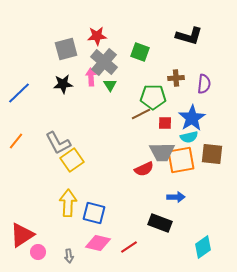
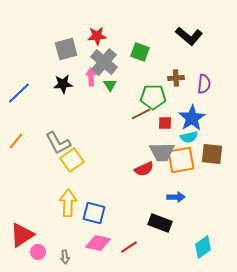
black L-shape: rotated 24 degrees clockwise
gray arrow: moved 4 px left, 1 px down
